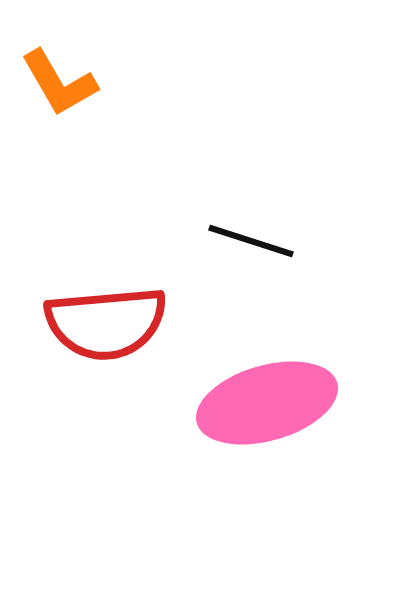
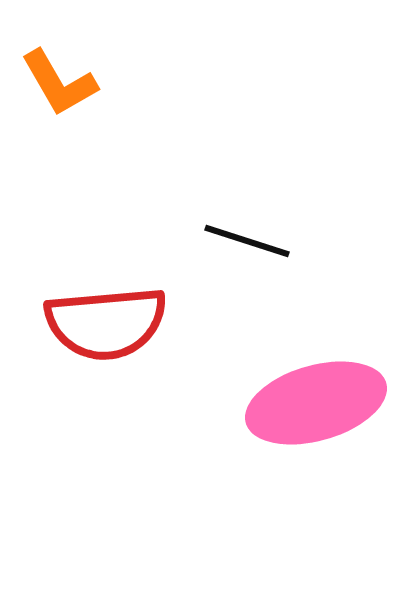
black line: moved 4 px left
pink ellipse: moved 49 px right
